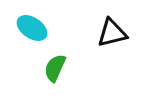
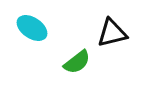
green semicircle: moved 22 px right, 6 px up; rotated 152 degrees counterclockwise
